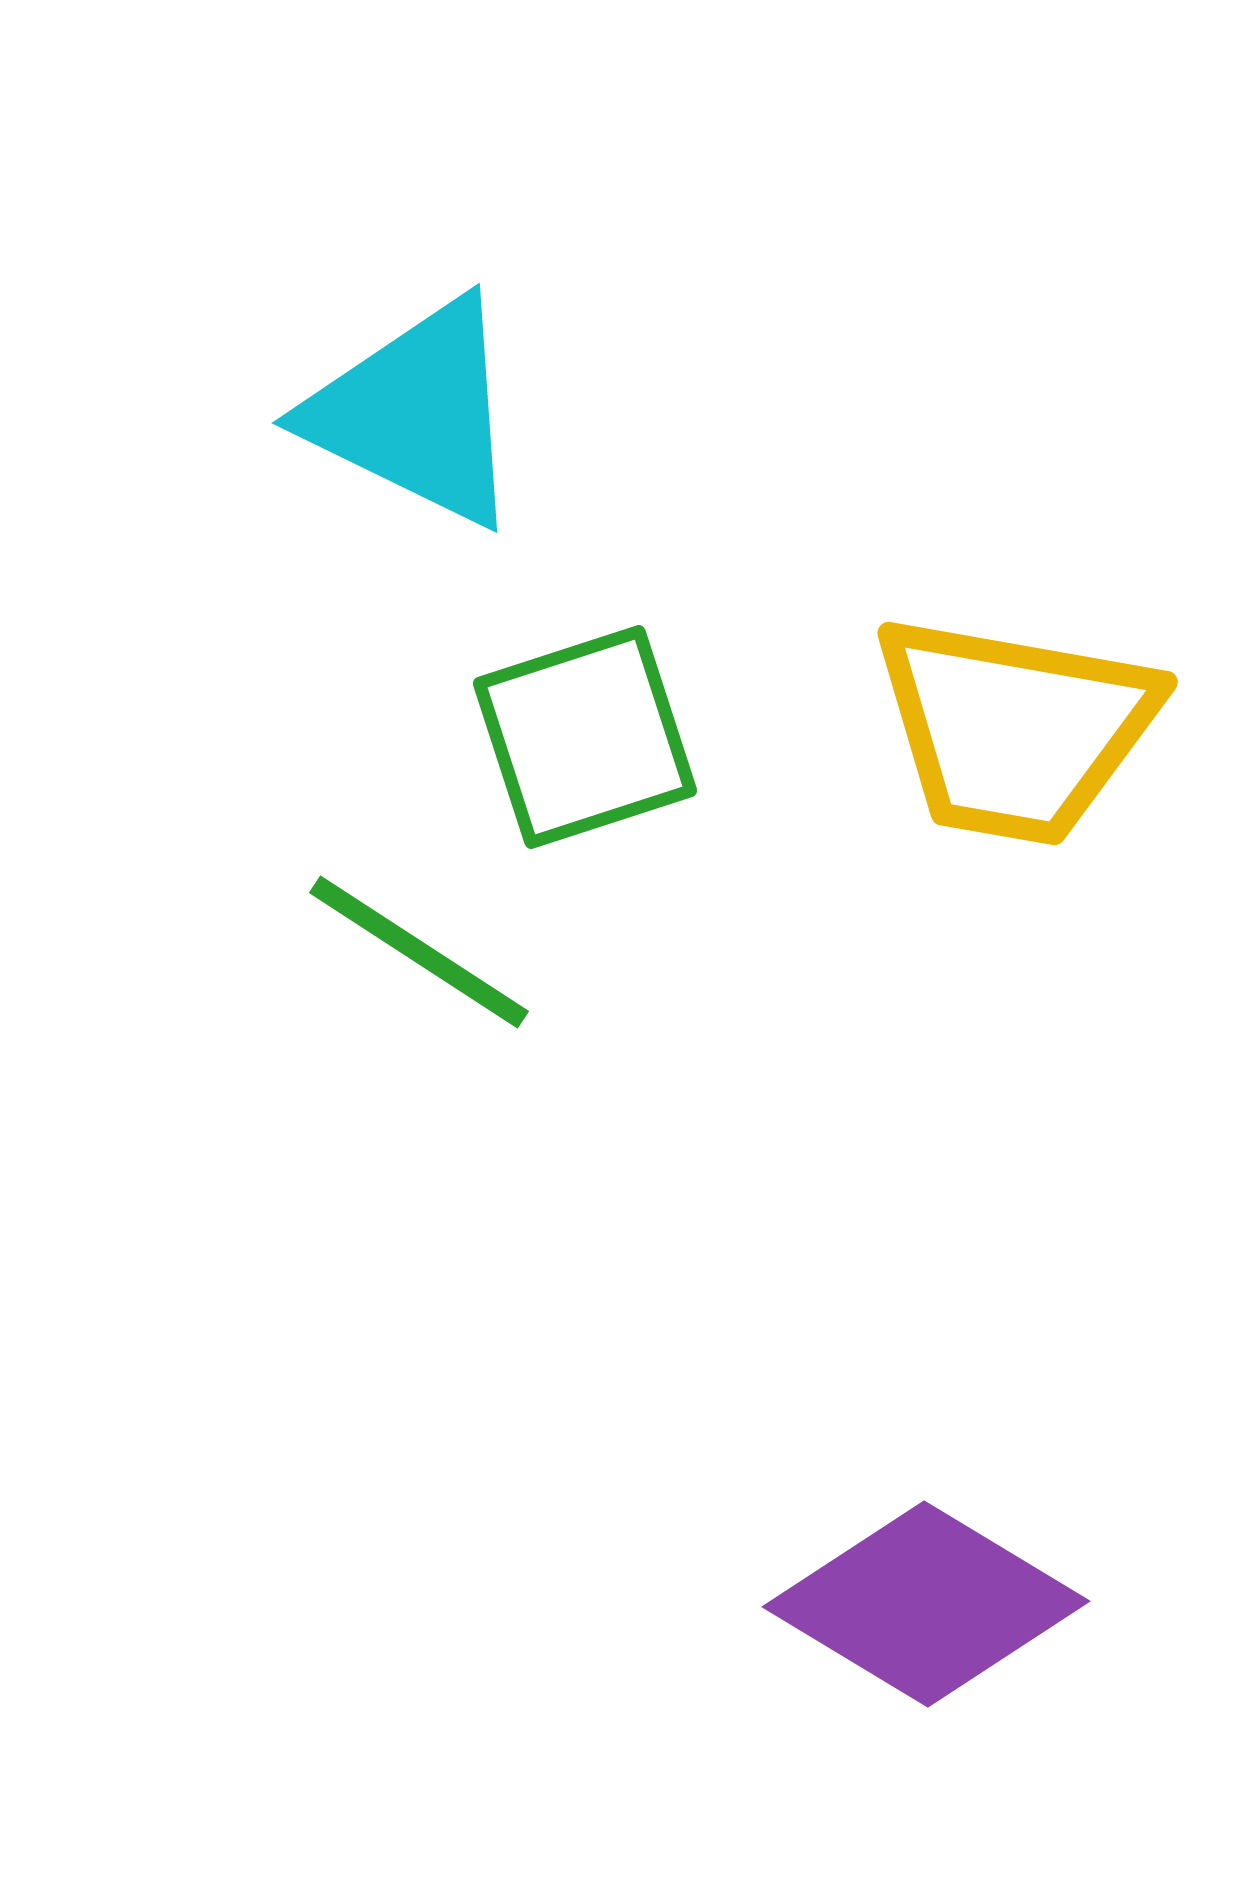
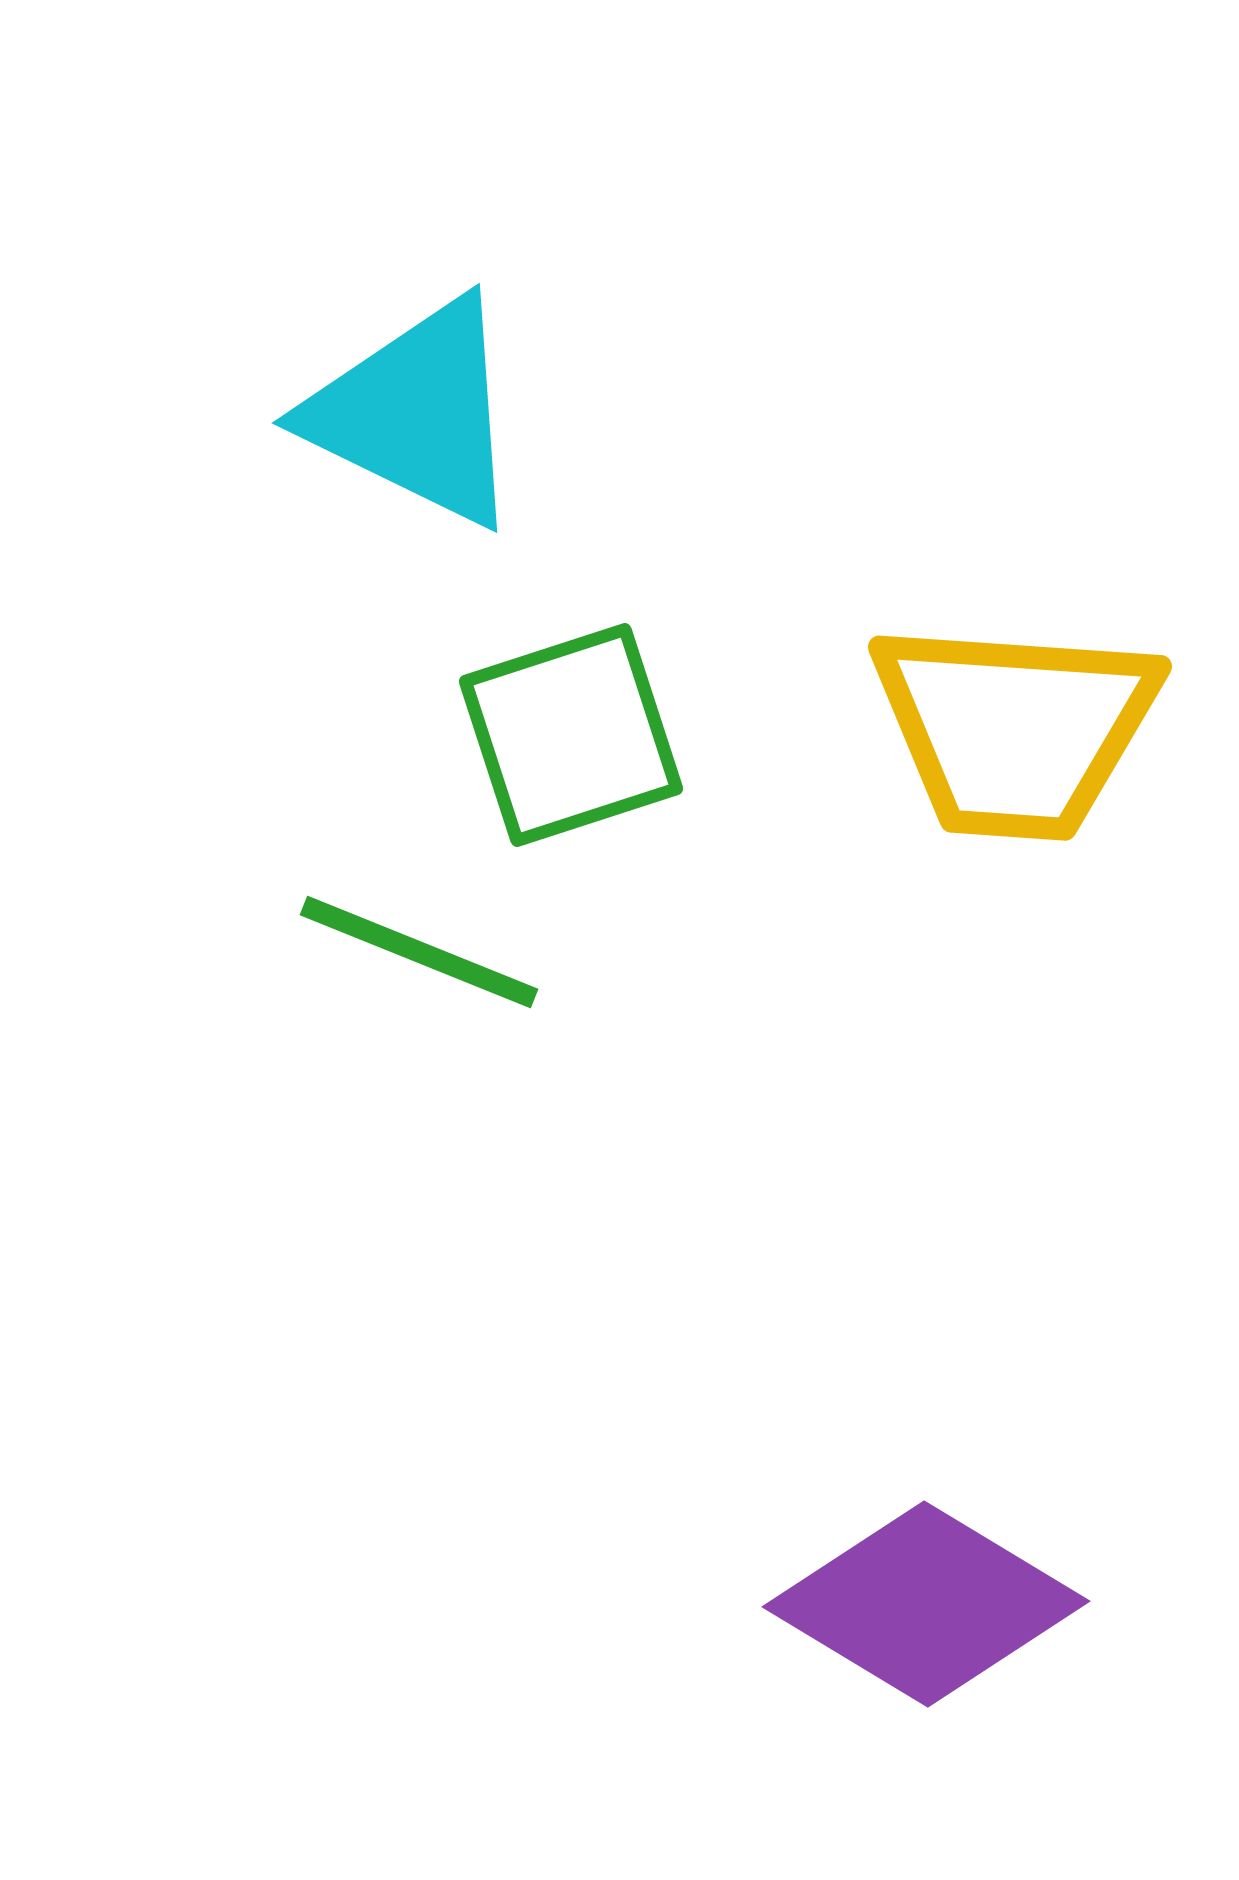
yellow trapezoid: rotated 6 degrees counterclockwise
green square: moved 14 px left, 2 px up
green line: rotated 11 degrees counterclockwise
